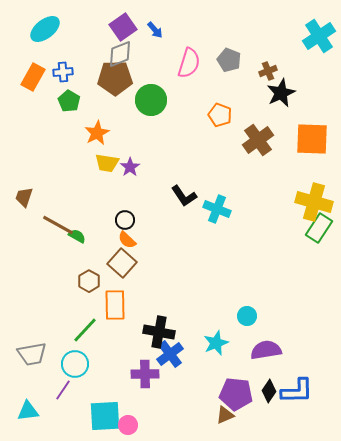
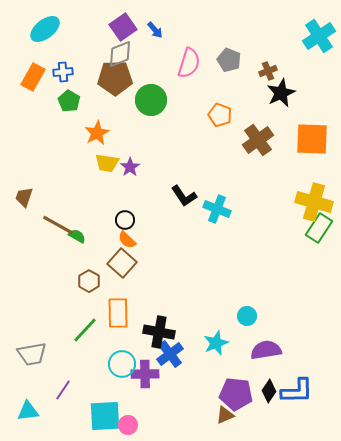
orange rectangle at (115, 305): moved 3 px right, 8 px down
cyan circle at (75, 364): moved 47 px right
